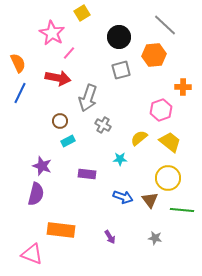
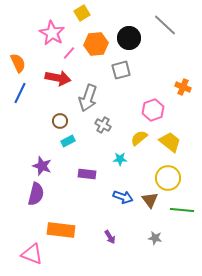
black circle: moved 10 px right, 1 px down
orange hexagon: moved 58 px left, 11 px up
orange cross: rotated 21 degrees clockwise
pink hexagon: moved 8 px left
